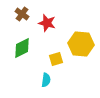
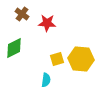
red star: rotated 12 degrees counterclockwise
yellow hexagon: moved 15 px down
green diamond: moved 8 px left
yellow square: moved 1 px right
